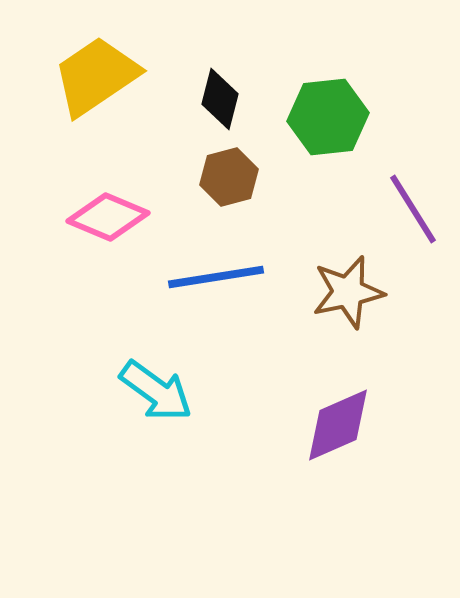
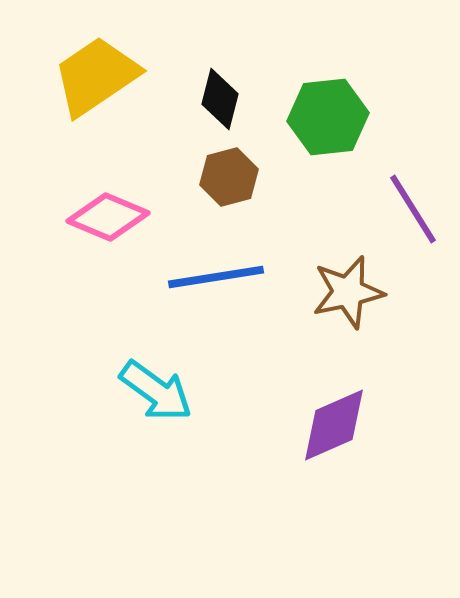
purple diamond: moved 4 px left
